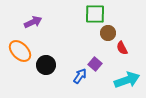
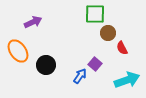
orange ellipse: moved 2 px left; rotated 10 degrees clockwise
